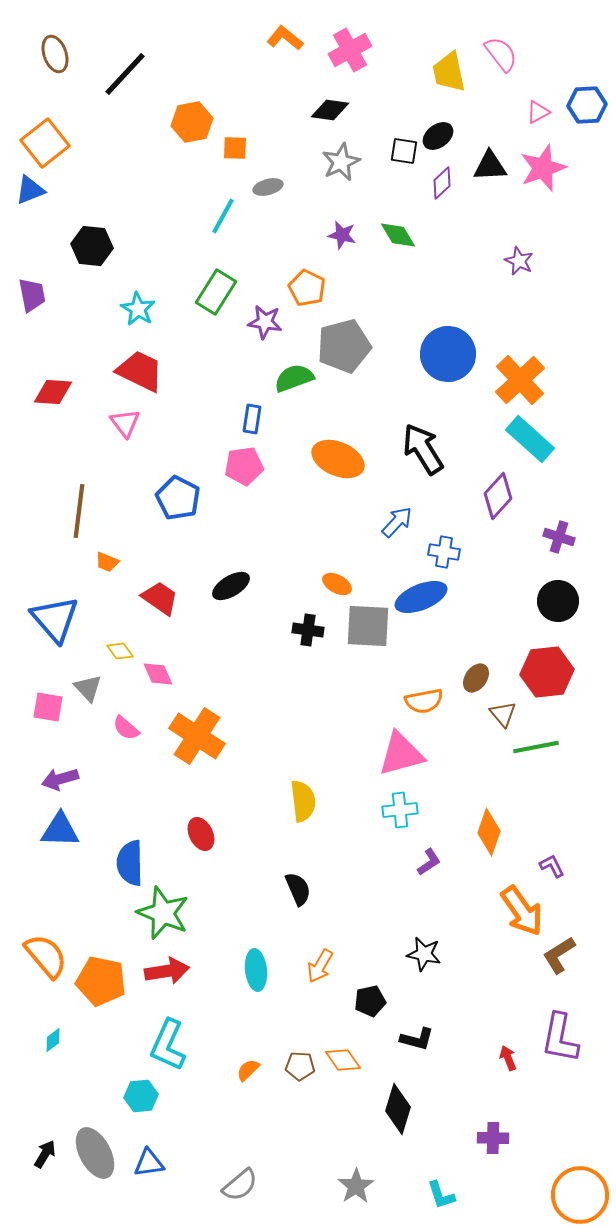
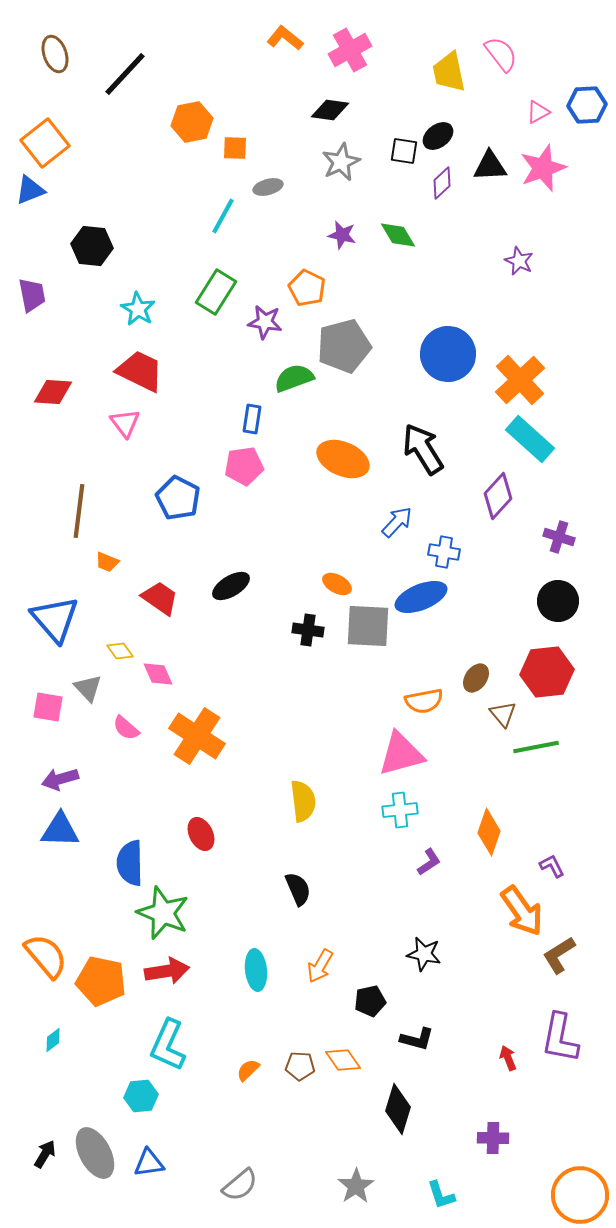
orange ellipse at (338, 459): moved 5 px right
